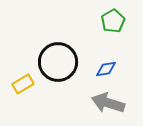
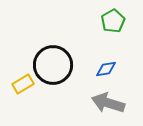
black circle: moved 5 px left, 3 px down
